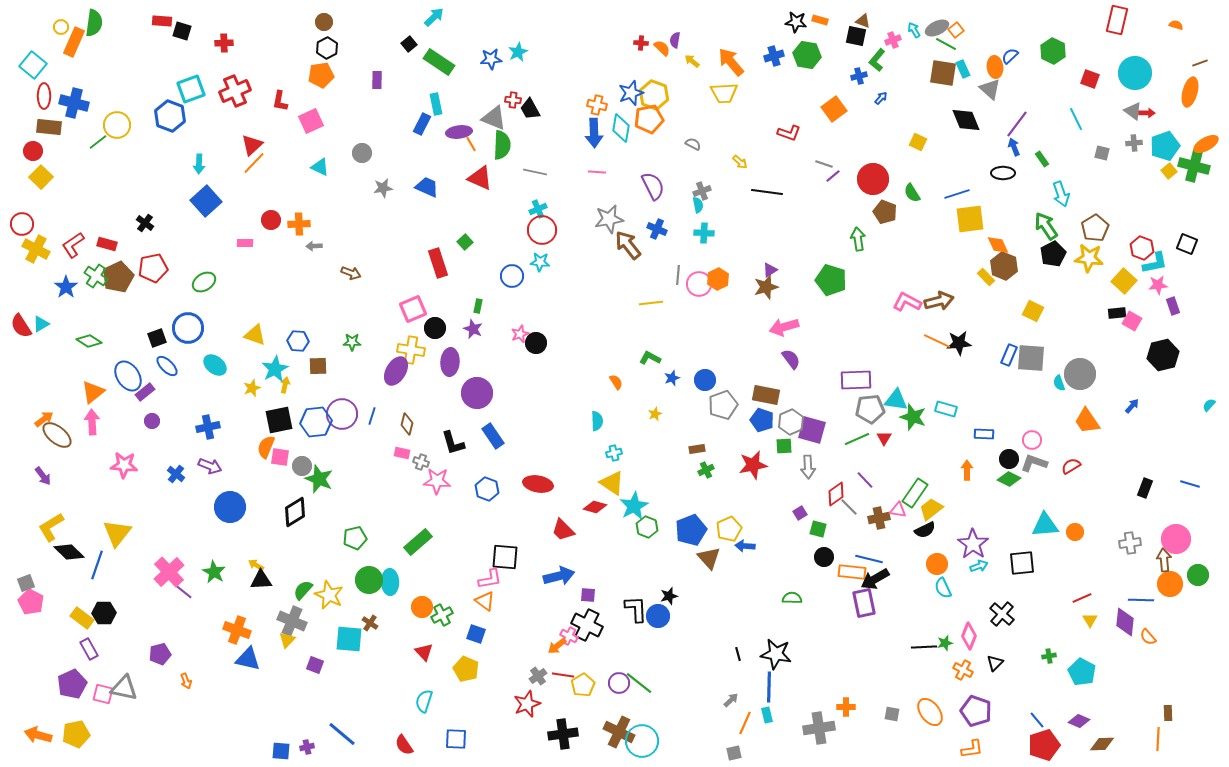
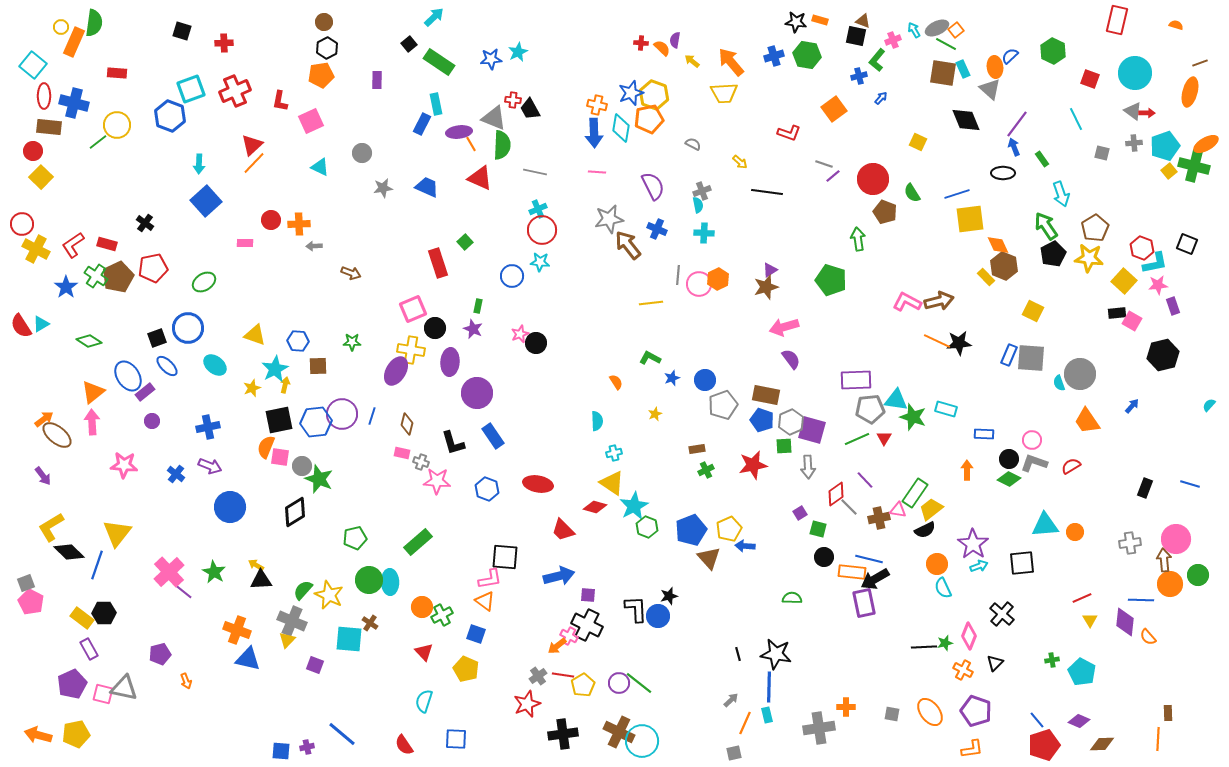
red rectangle at (162, 21): moved 45 px left, 52 px down
green cross at (1049, 656): moved 3 px right, 4 px down
